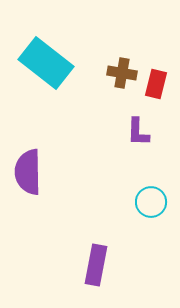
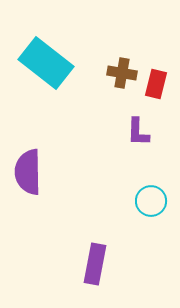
cyan circle: moved 1 px up
purple rectangle: moved 1 px left, 1 px up
